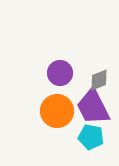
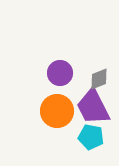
gray diamond: moved 1 px up
